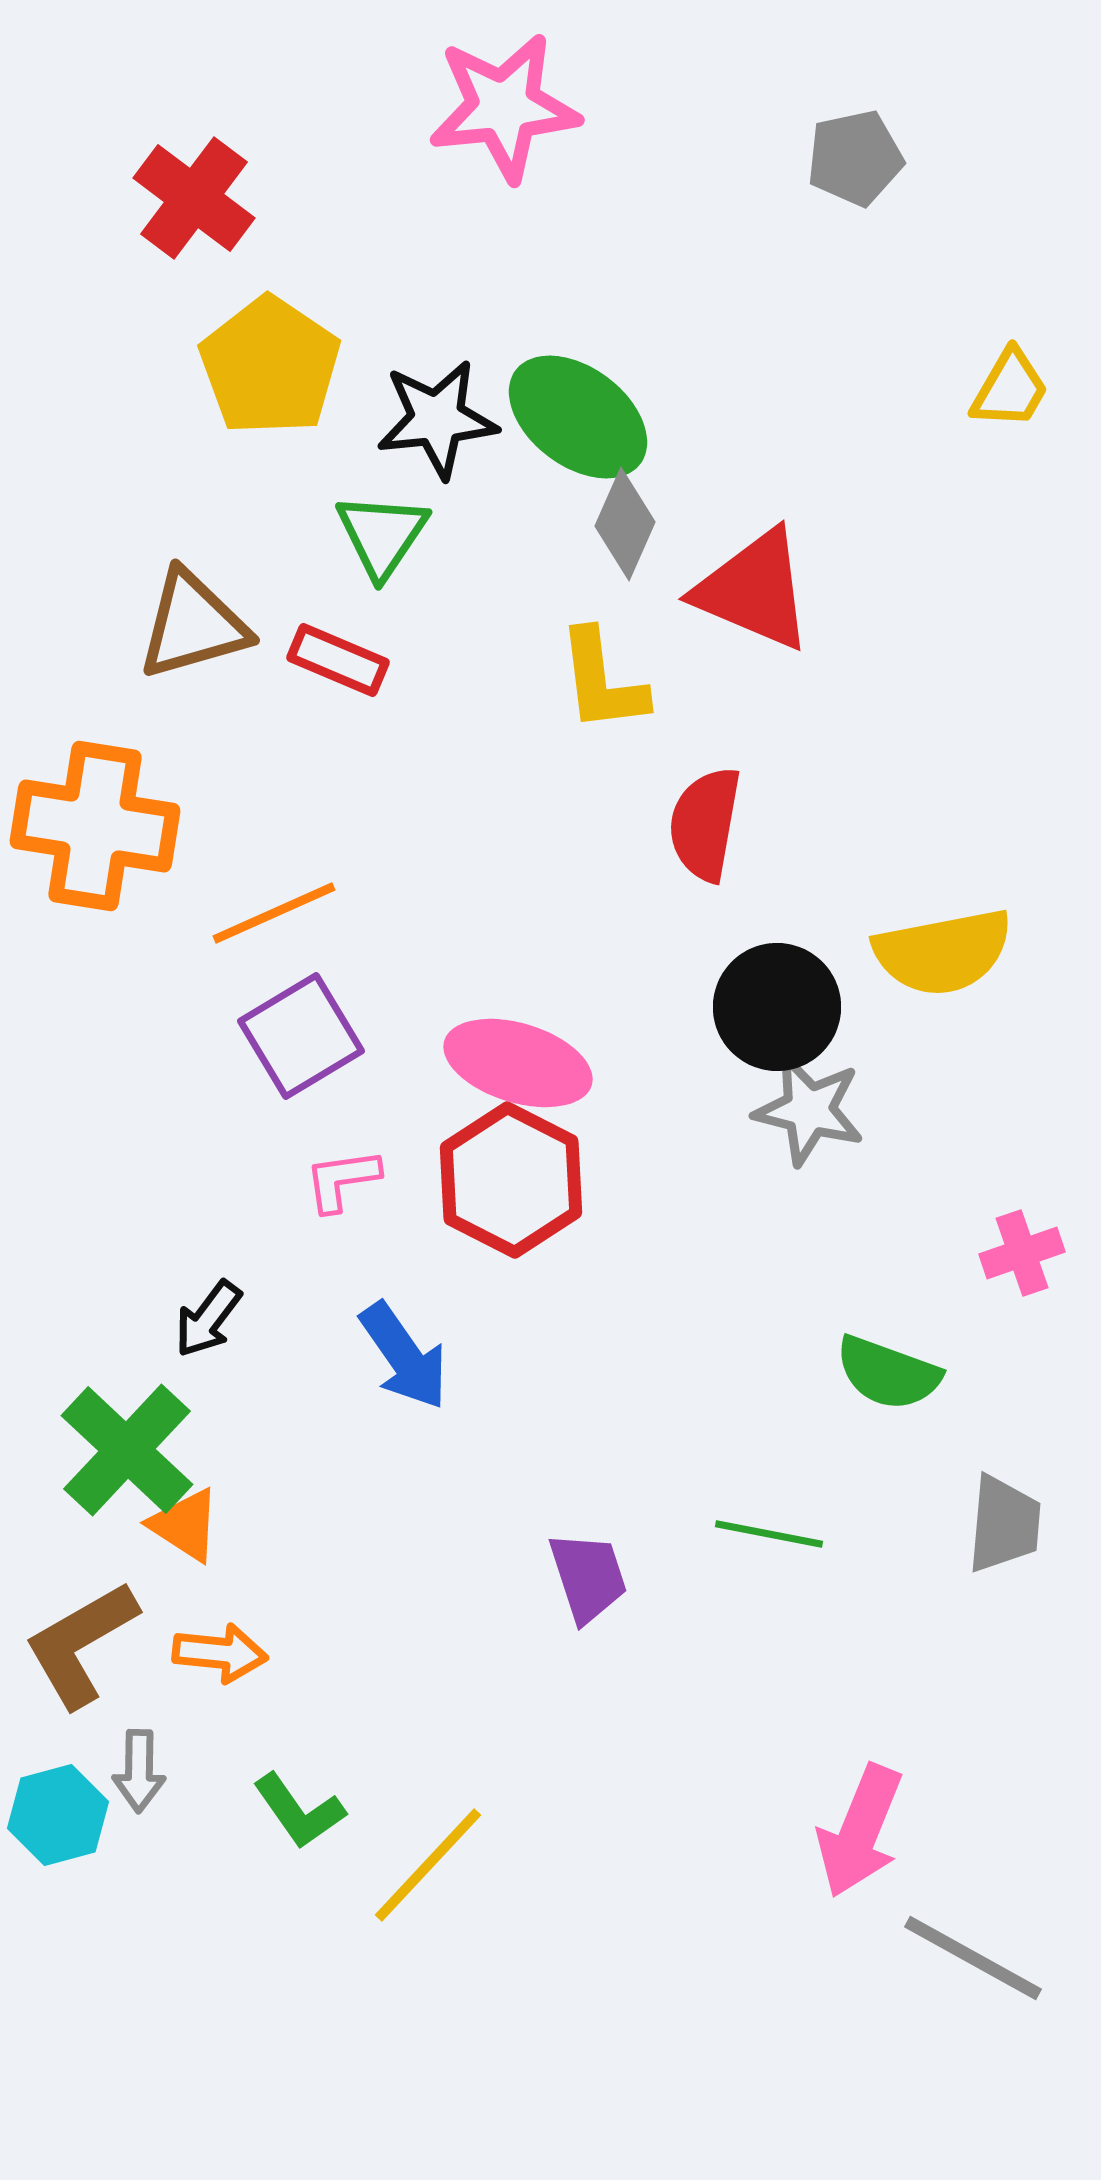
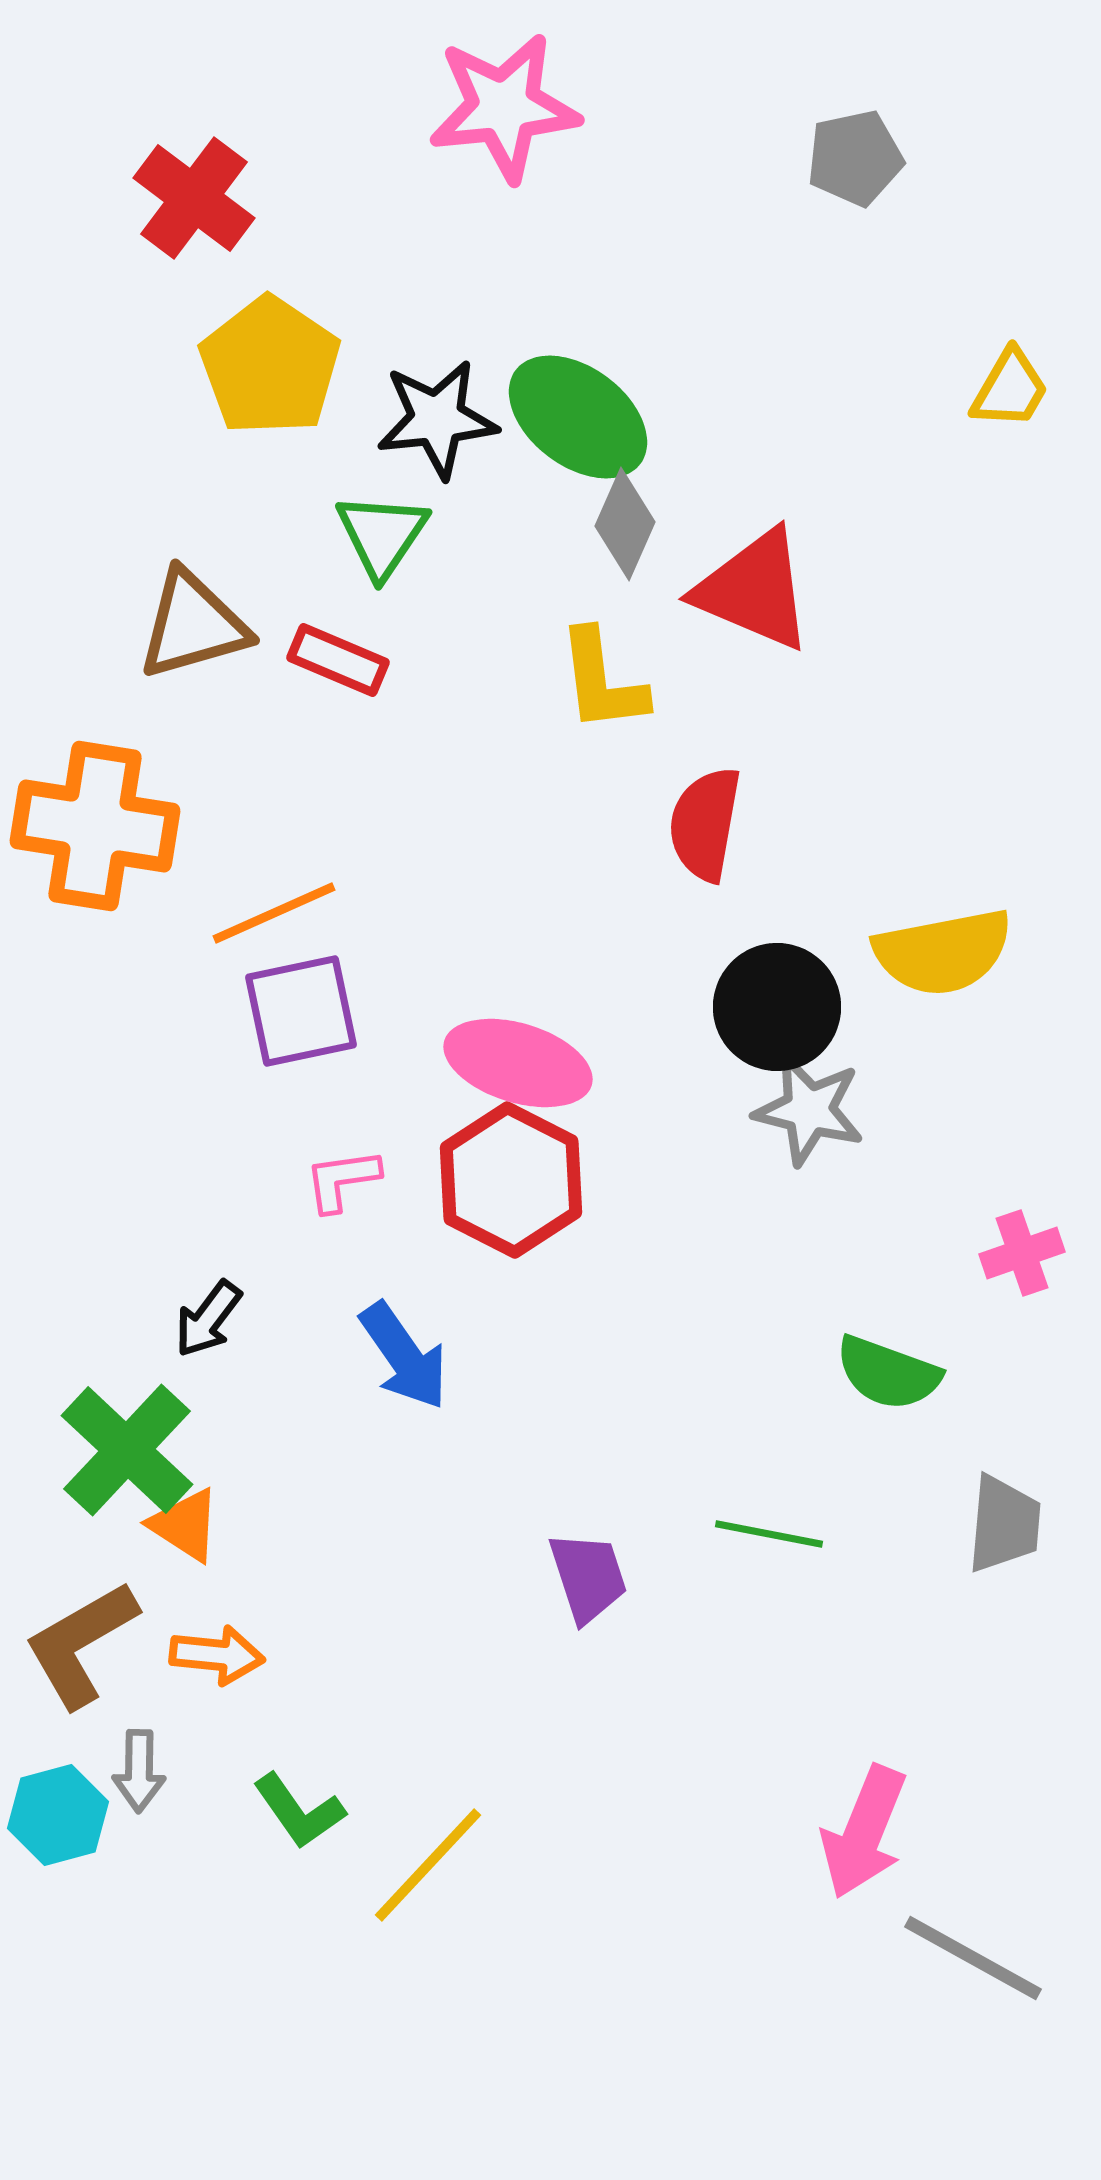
purple square: moved 25 px up; rotated 19 degrees clockwise
orange arrow: moved 3 px left, 2 px down
pink arrow: moved 4 px right, 1 px down
